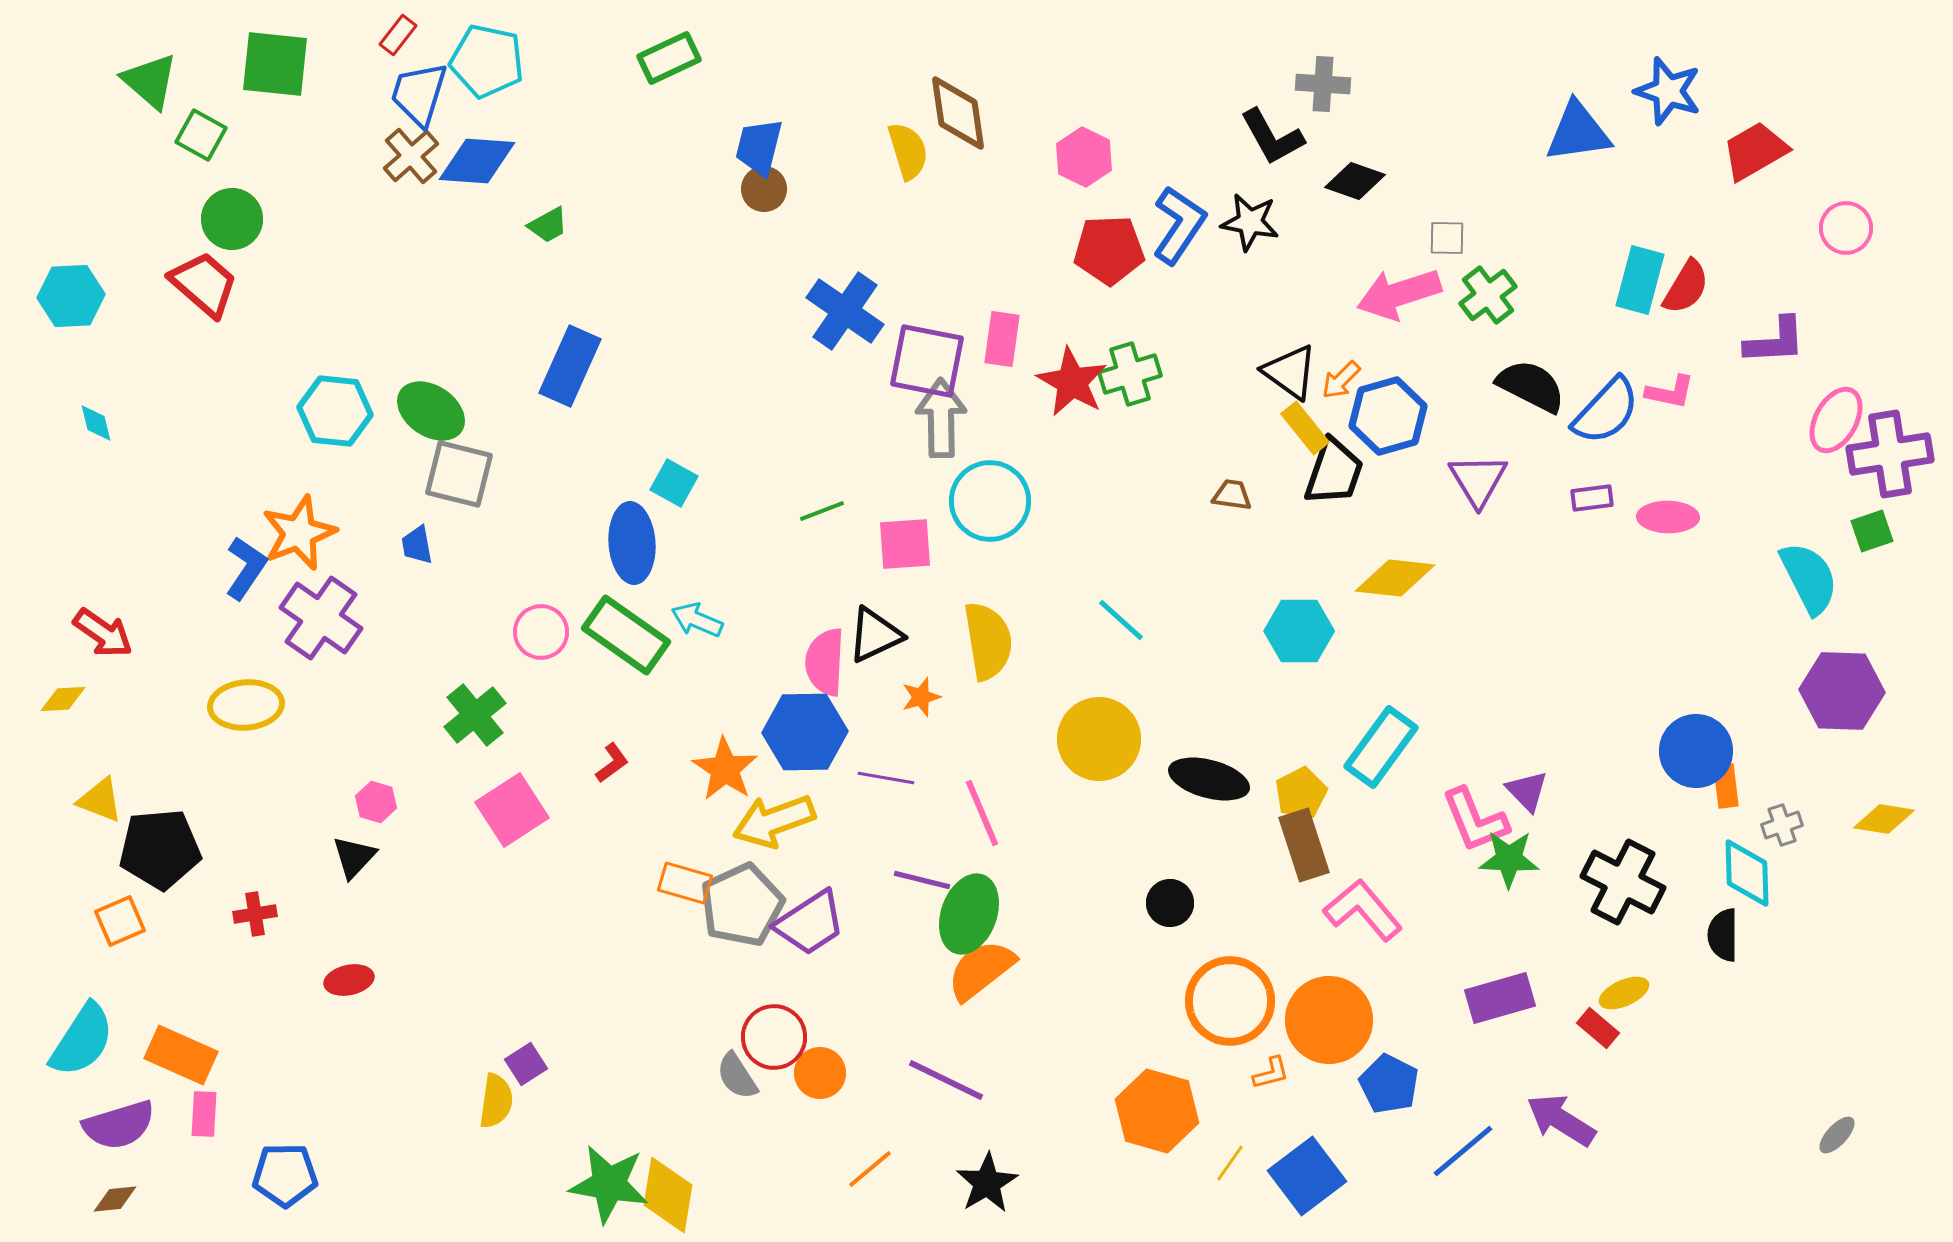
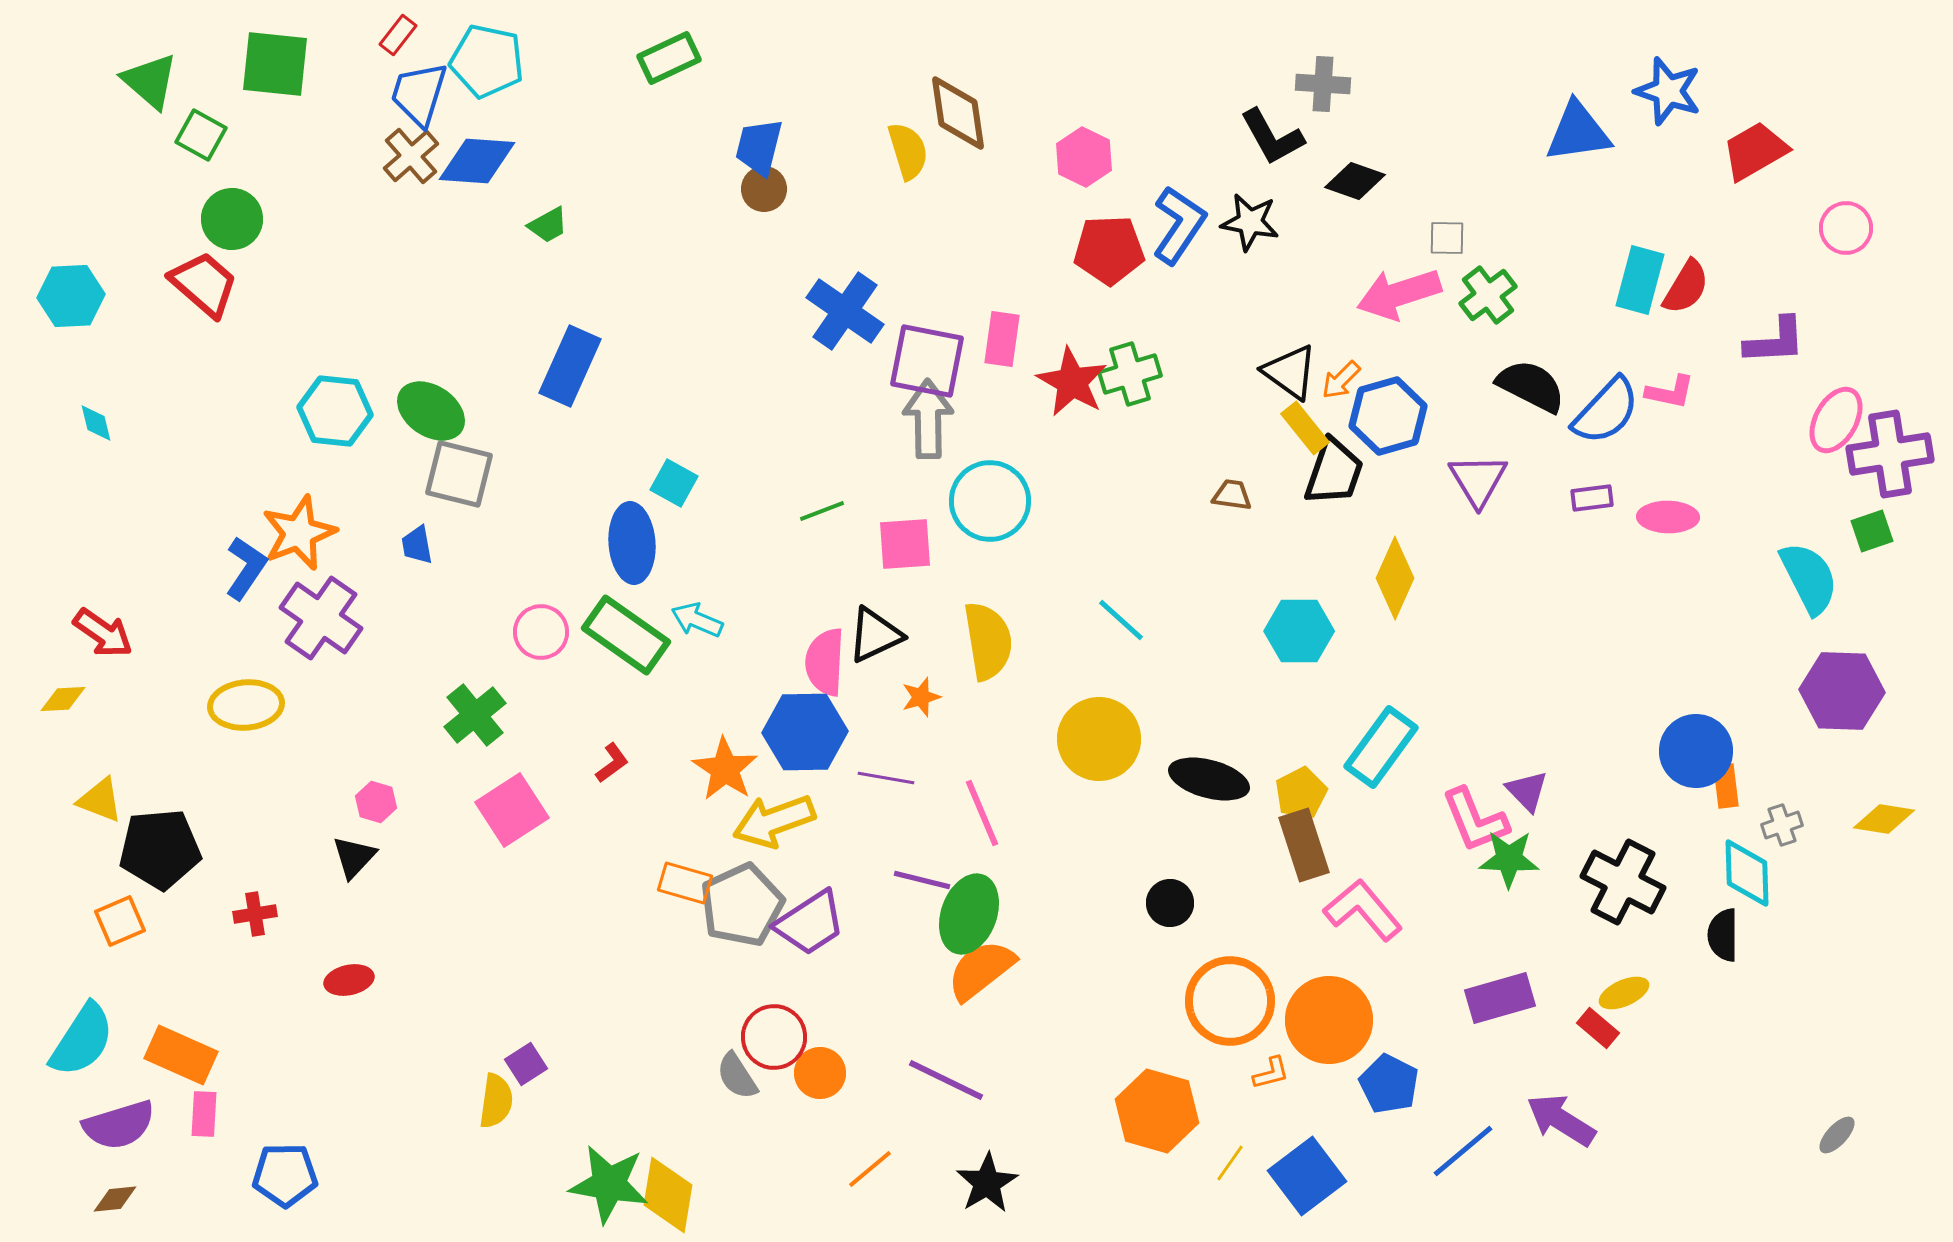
gray arrow at (941, 418): moved 13 px left, 1 px down
yellow diamond at (1395, 578): rotated 72 degrees counterclockwise
